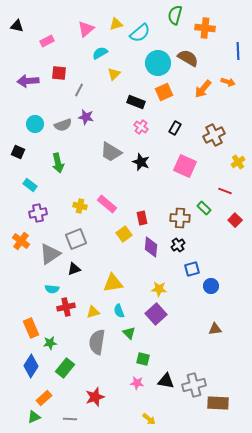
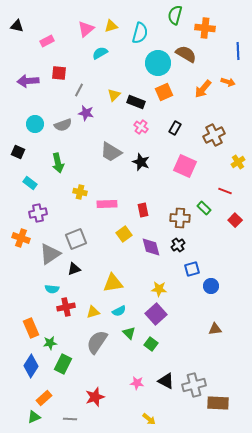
yellow triangle at (116, 24): moved 5 px left, 2 px down
cyan semicircle at (140, 33): rotated 35 degrees counterclockwise
brown semicircle at (188, 58): moved 2 px left, 4 px up
yellow triangle at (114, 74): moved 21 px down
purple star at (86, 117): moved 4 px up
cyan rectangle at (30, 185): moved 2 px up
pink rectangle at (107, 204): rotated 42 degrees counterclockwise
yellow cross at (80, 206): moved 14 px up
red rectangle at (142, 218): moved 1 px right, 8 px up
orange cross at (21, 241): moved 3 px up; rotated 18 degrees counterclockwise
purple diamond at (151, 247): rotated 20 degrees counterclockwise
cyan semicircle at (119, 311): rotated 96 degrees counterclockwise
gray semicircle at (97, 342): rotated 25 degrees clockwise
green square at (143, 359): moved 8 px right, 15 px up; rotated 24 degrees clockwise
green rectangle at (65, 368): moved 2 px left, 4 px up; rotated 12 degrees counterclockwise
black triangle at (166, 381): rotated 18 degrees clockwise
